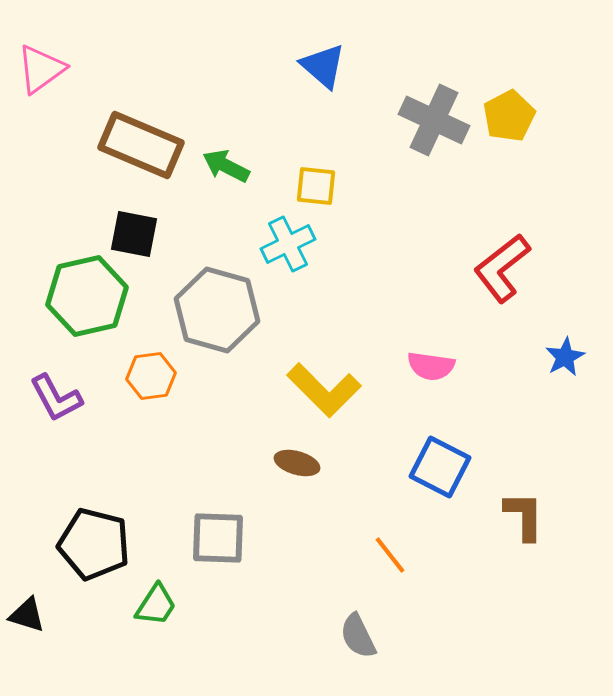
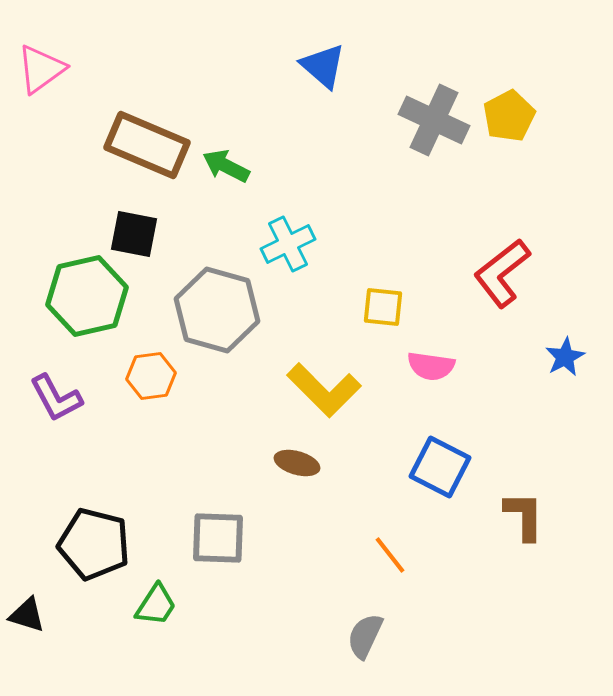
brown rectangle: moved 6 px right
yellow square: moved 67 px right, 121 px down
red L-shape: moved 5 px down
gray semicircle: moved 7 px right; rotated 51 degrees clockwise
